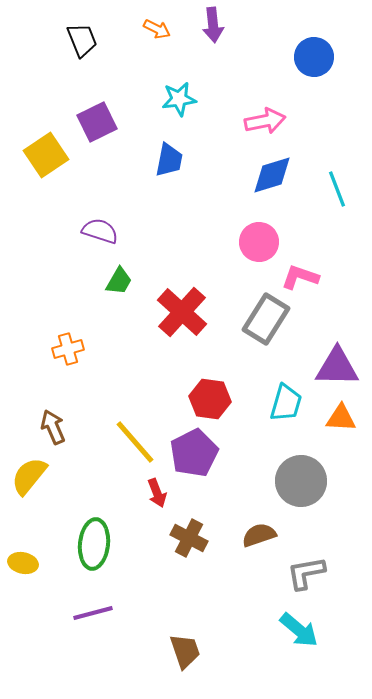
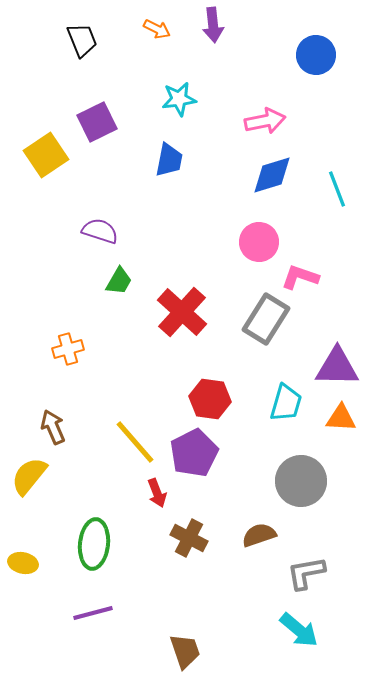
blue circle: moved 2 px right, 2 px up
